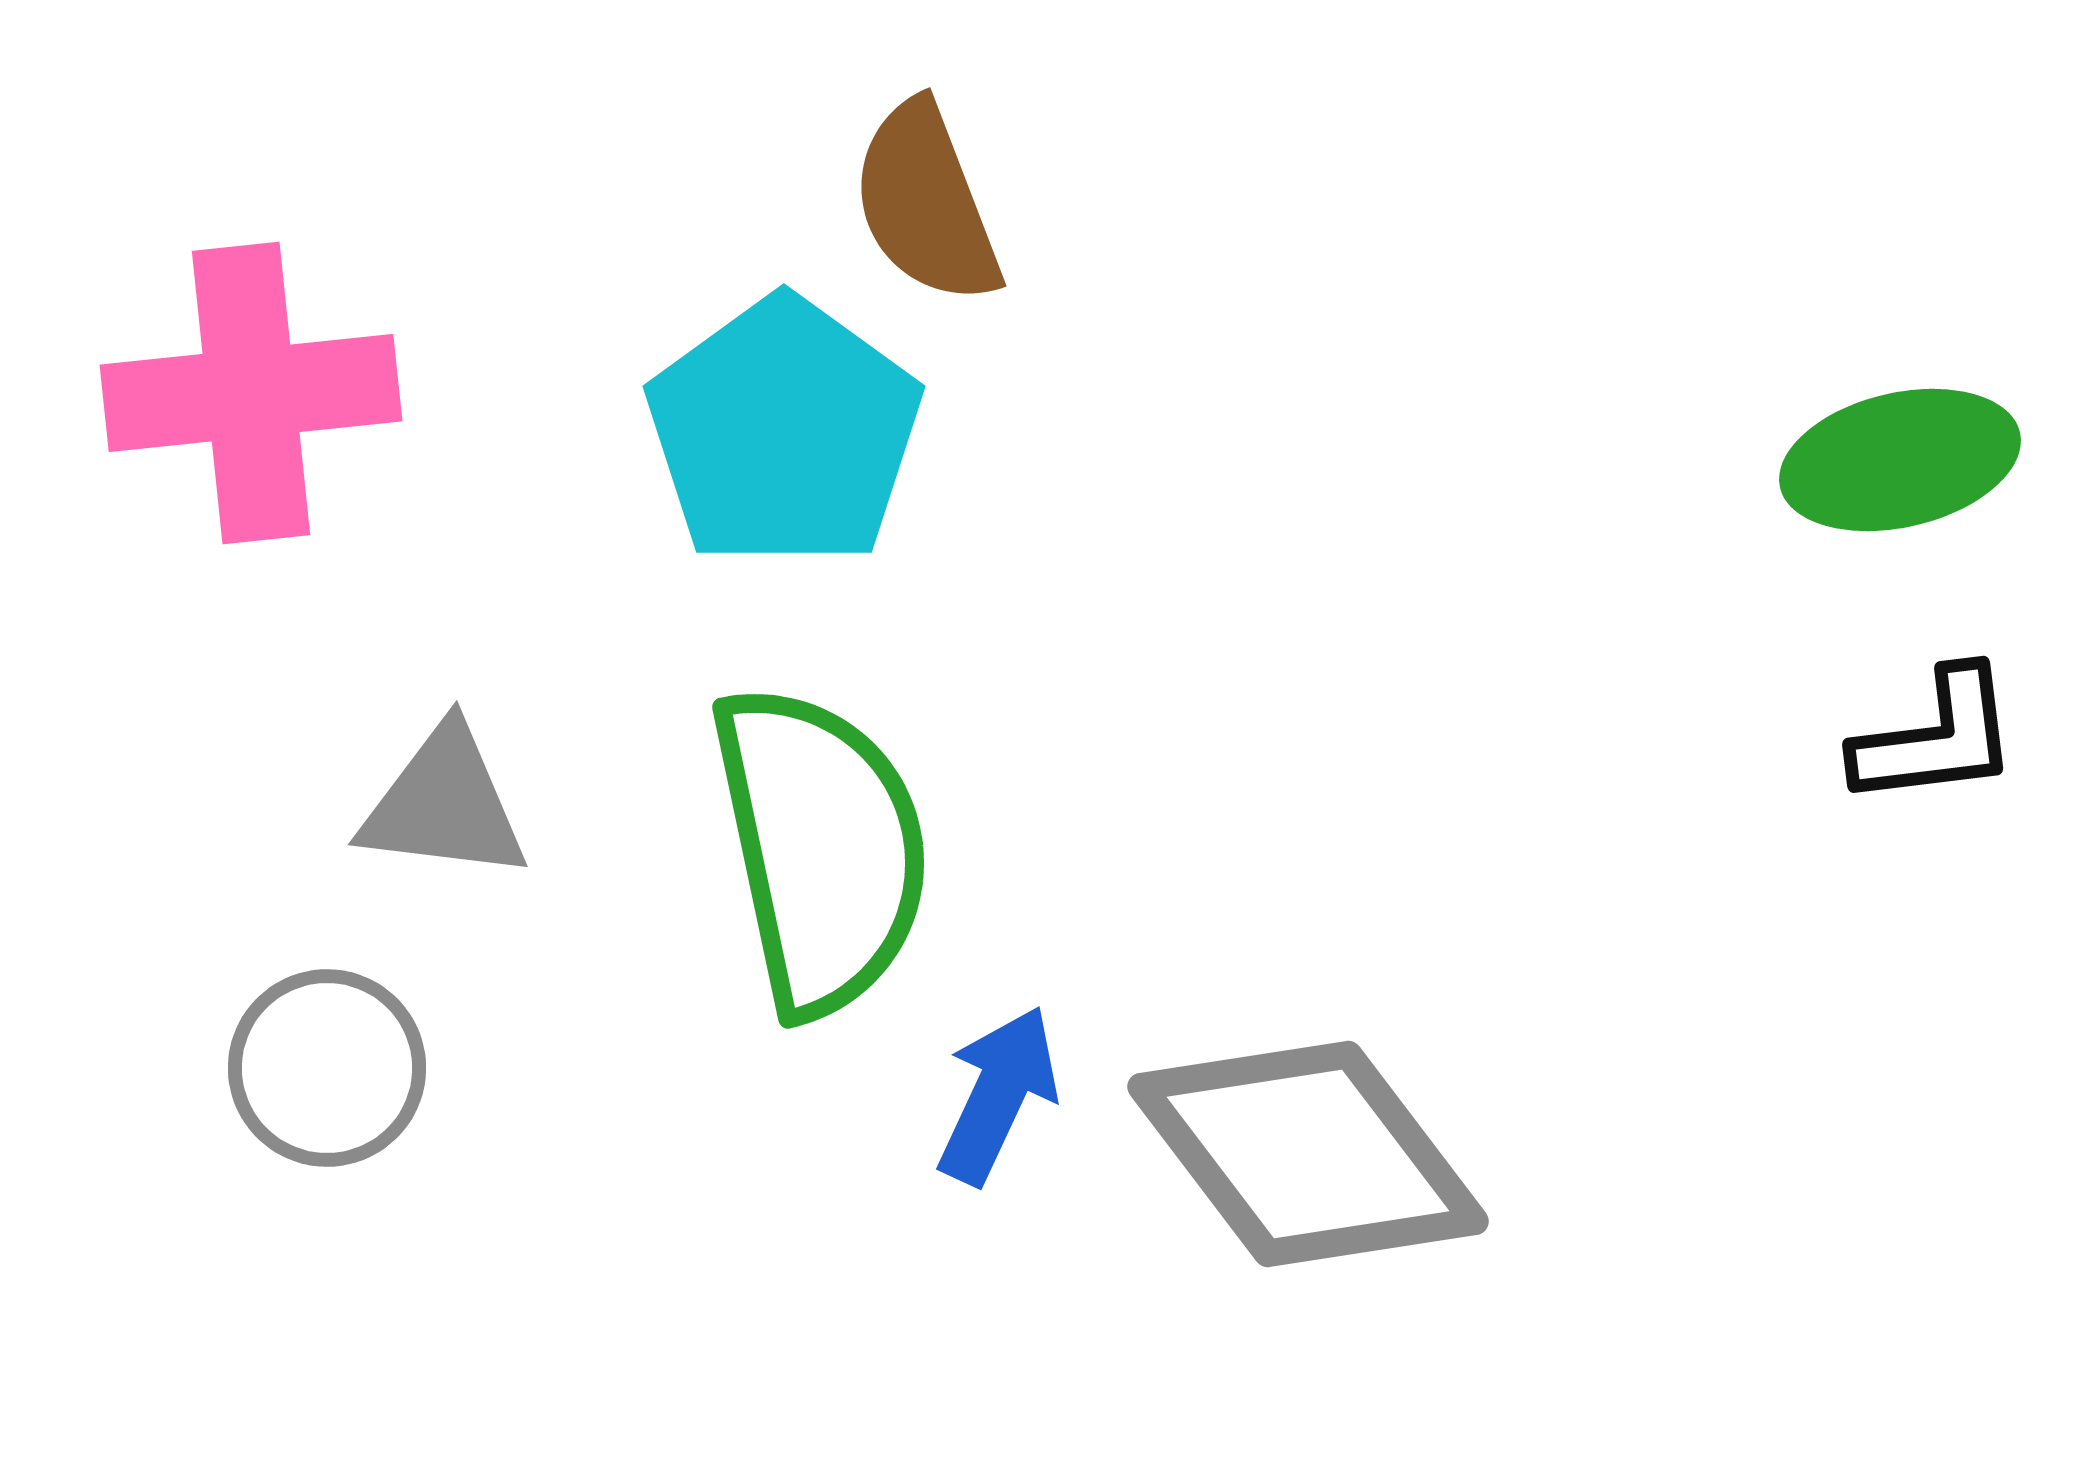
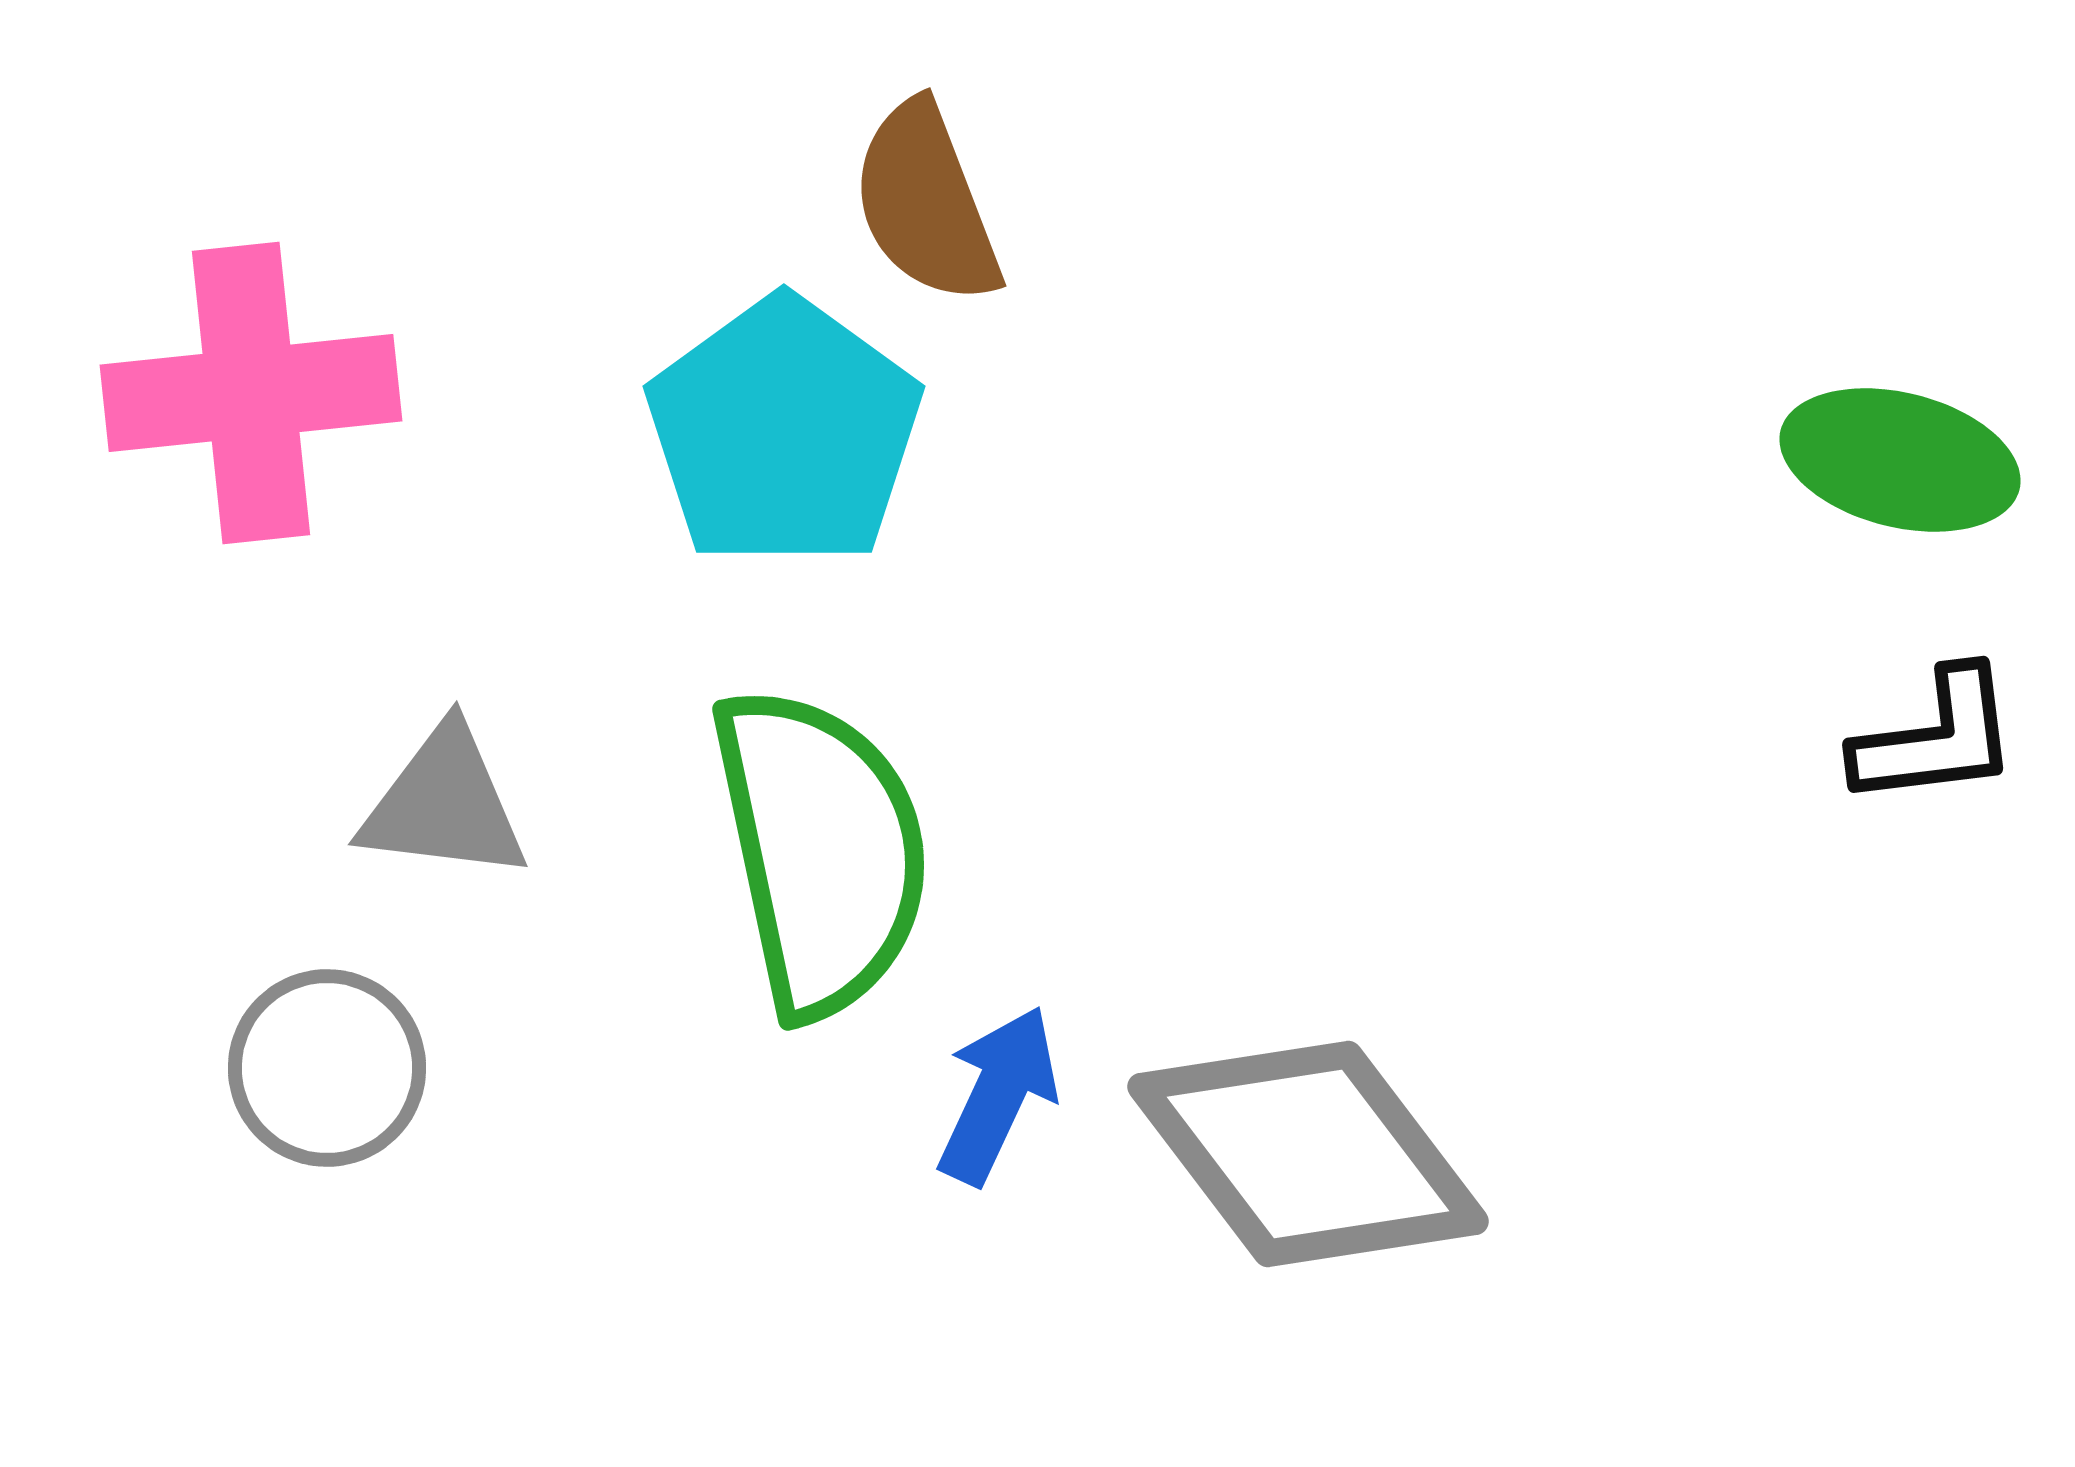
green ellipse: rotated 27 degrees clockwise
green semicircle: moved 2 px down
